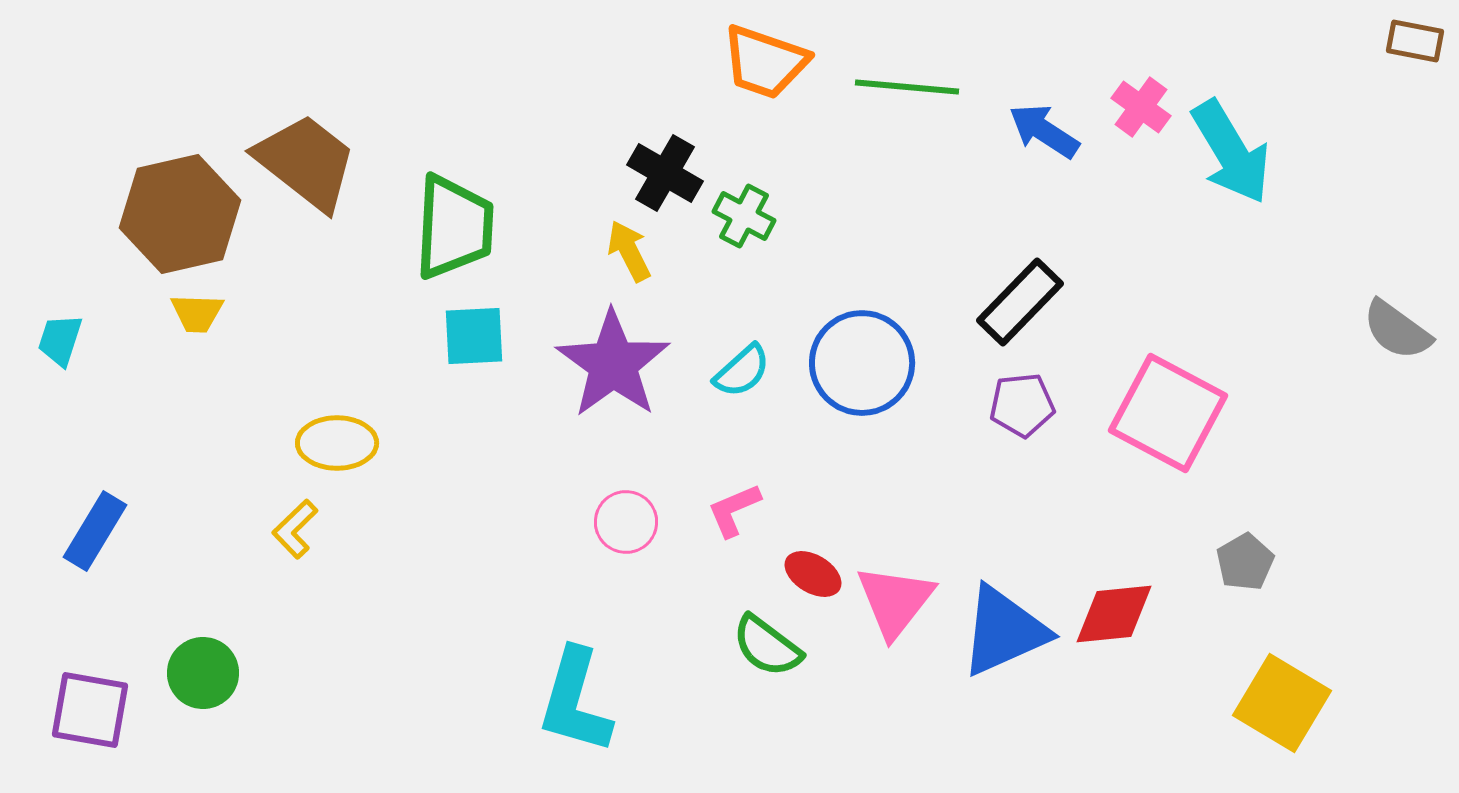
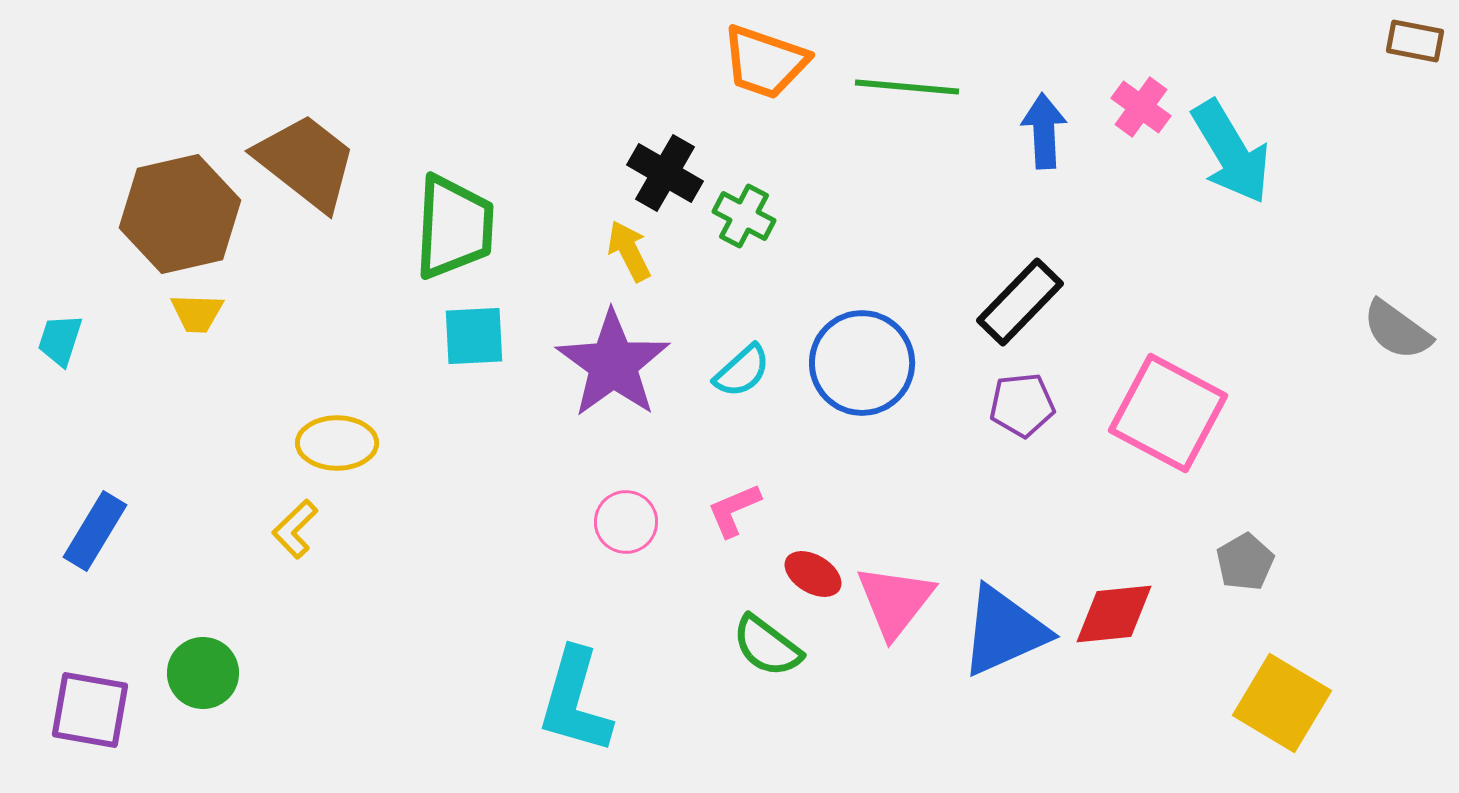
blue arrow: rotated 54 degrees clockwise
